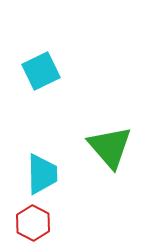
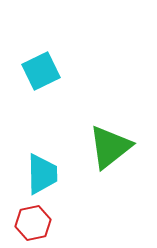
green triangle: rotated 33 degrees clockwise
red hexagon: rotated 20 degrees clockwise
